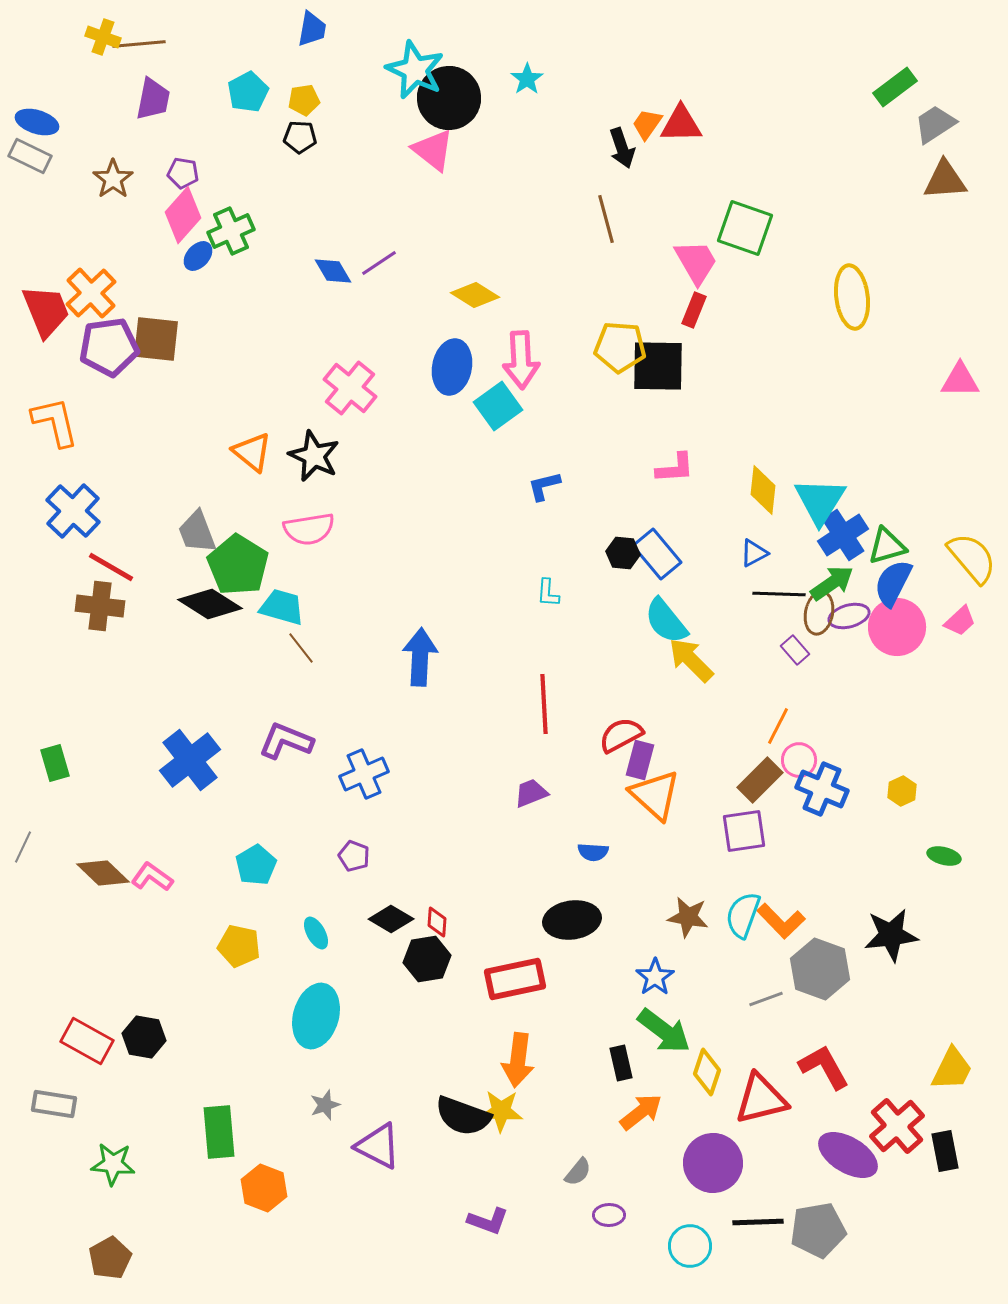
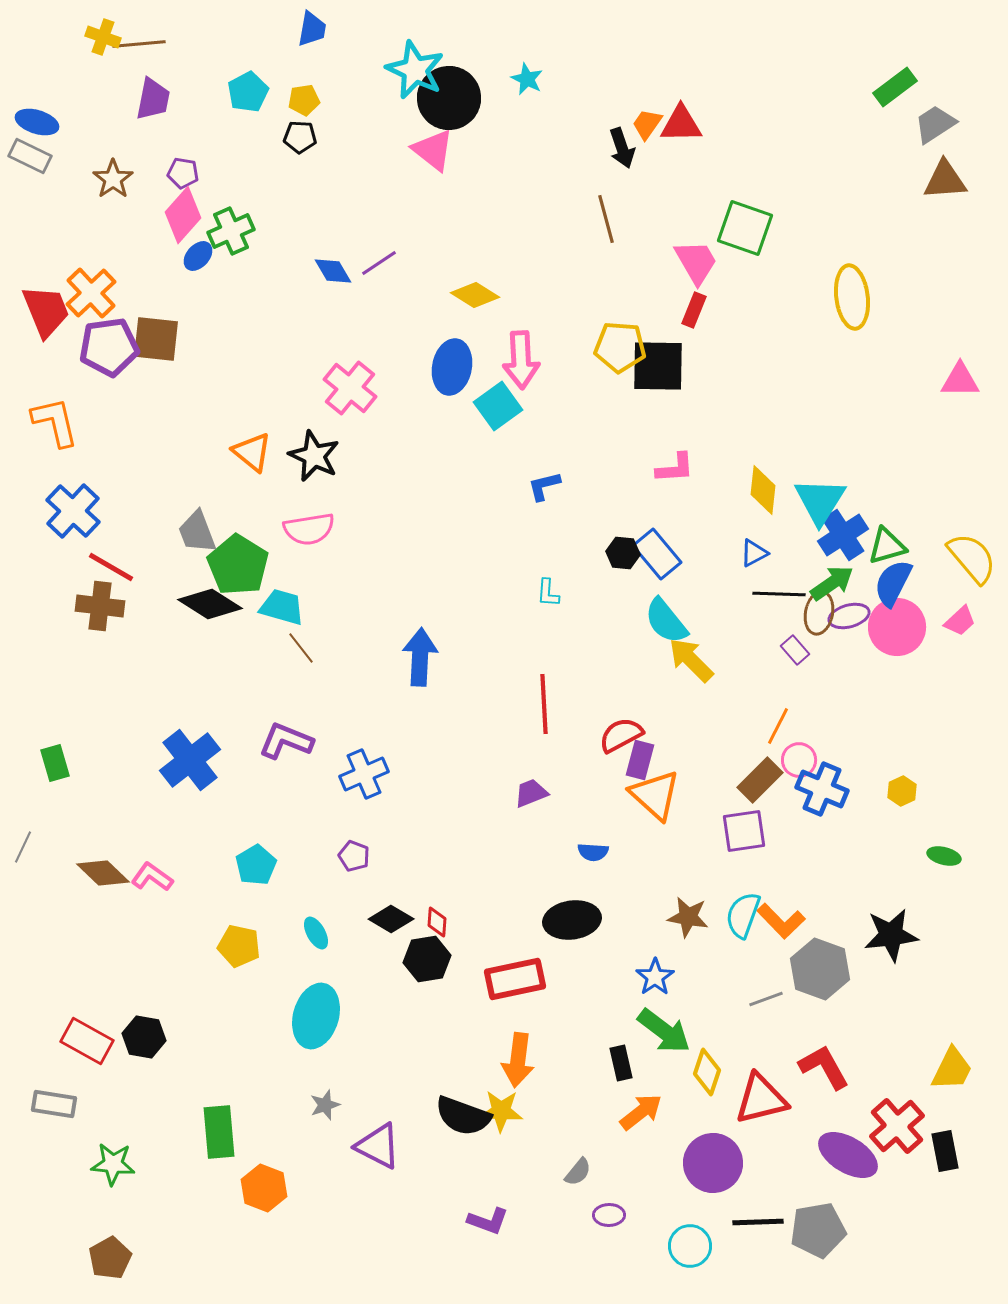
cyan star at (527, 79): rotated 12 degrees counterclockwise
